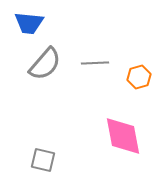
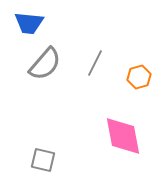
gray line: rotated 60 degrees counterclockwise
